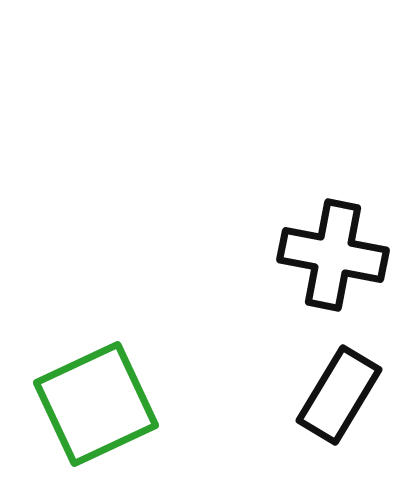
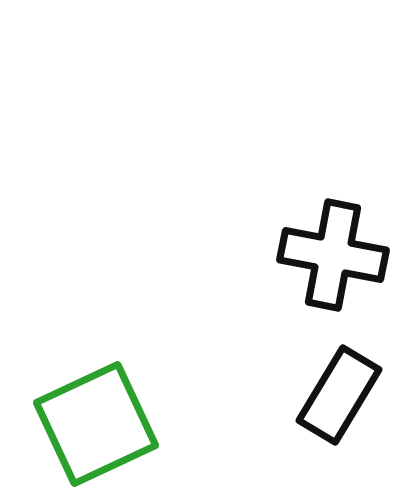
green square: moved 20 px down
